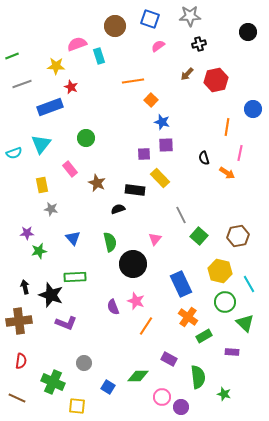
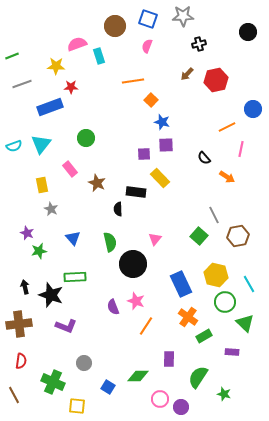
gray star at (190, 16): moved 7 px left
blue square at (150, 19): moved 2 px left
pink semicircle at (158, 46): moved 11 px left; rotated 32 degrees counterclockwise
red star at (71, 87): rotated 24 degrees counterclockwise
orange line at (227, 127): rotated 54 degrees clockwise
cyan semicircle at (14, 153): moved 7 px up
pink line at (240, 153): moved 1 px right, 4 px up
black semicircle at (204, 158): rotated 24 degrees counterclockwise
orange arrow at (227, 173): moved 4 px down
black rectangle at (135, 190): moved 1 px right, 2 px down
gray star at (51, 209): rotated 16 degrees clockwise
black semicircle at (118, 209): rotated 72 degrees counterclockwise
gray line at (181, 215): moved 33 px right
purple star at (27, 233): rotated 24 degrees clockwise
yellow hexagon at (220, 271): moved 4 px left, 4 px down
brown cross at (19, 321): moved 3 px down
purple L-shape at (66, 323): moved 3 px down
purple rectangle at (169, 359): rotated 63 degrees clockwise
green semicircle at (198, 377): rotated 140 degrees counterclockwise
pink circle at (162, 397): moved 2 px left, 2 px down
brown line at (17, 398): moved 3 px left, 3 px up; rotated 36 degrees clockwise
